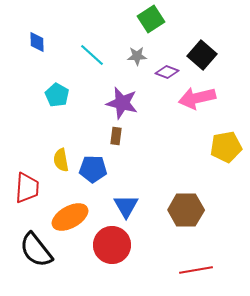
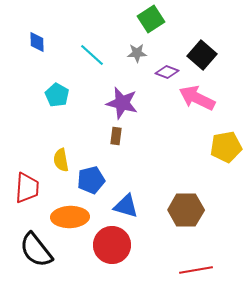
gray star: moved 3 px up
pink arrow: rotated 39 degrees clockwise
blue pentagon: moved 2 px left, 11 px down; rotated 16 degrees counterclockwise
blue triangle: rotated 44 degrees counterclockwise
orange ellipse: rotated 27 degrees clockwise
